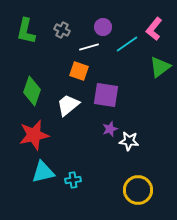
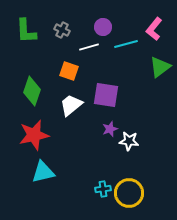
green L-shape: rotated 16 degrees counterclockwise
cyan line: moved 1 px left; rotated 20 degrees clockwise
orange square: moved 10 px left
white trapezoid: moved 3 px right
cyan cross: moved 30 px right, 9 px down
yellow circle: moved 9 px left, 3 px down
